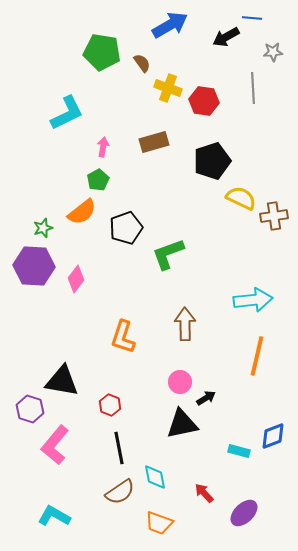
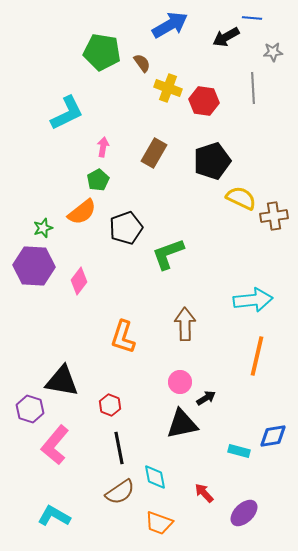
brown rectangle at (154, 142): moved 11 px down; rotated 44 degrees counterclockwise
pink diamond at (76, 279): moved 3 px right, 2 px down
blue diamond at (273, 436): rotated 12 degrees clockwise
